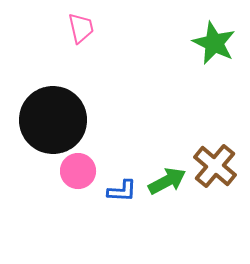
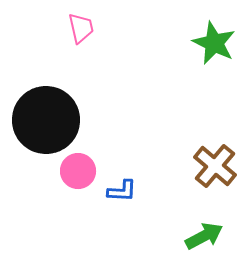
black circle: moved 7 px left
green arrow: moved 37 px right, 55 px down
